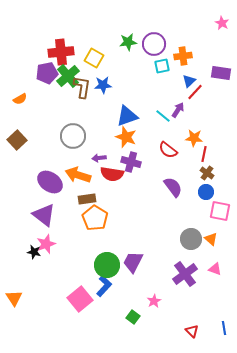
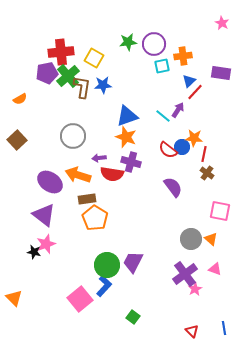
blue circle at (206, 192): moved 24 px left, 45 px up
orange triangle at (14, 298): rotated 12 degrees counterclockwise
pink star at (154, 301): moved 41 px right, 12 px up
